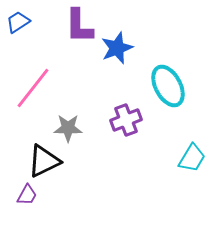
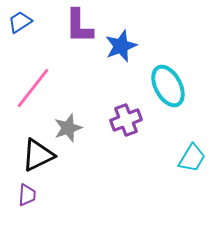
blue trapezoid: moved 2 px right
blue star: moved 4 px right, 2 px up
gray star: rotated 20 degrees counterclockwise
black triangle: moved 6 px left, 6 px up
purple trapezoid: rotated 25 degrees counterclockwise
